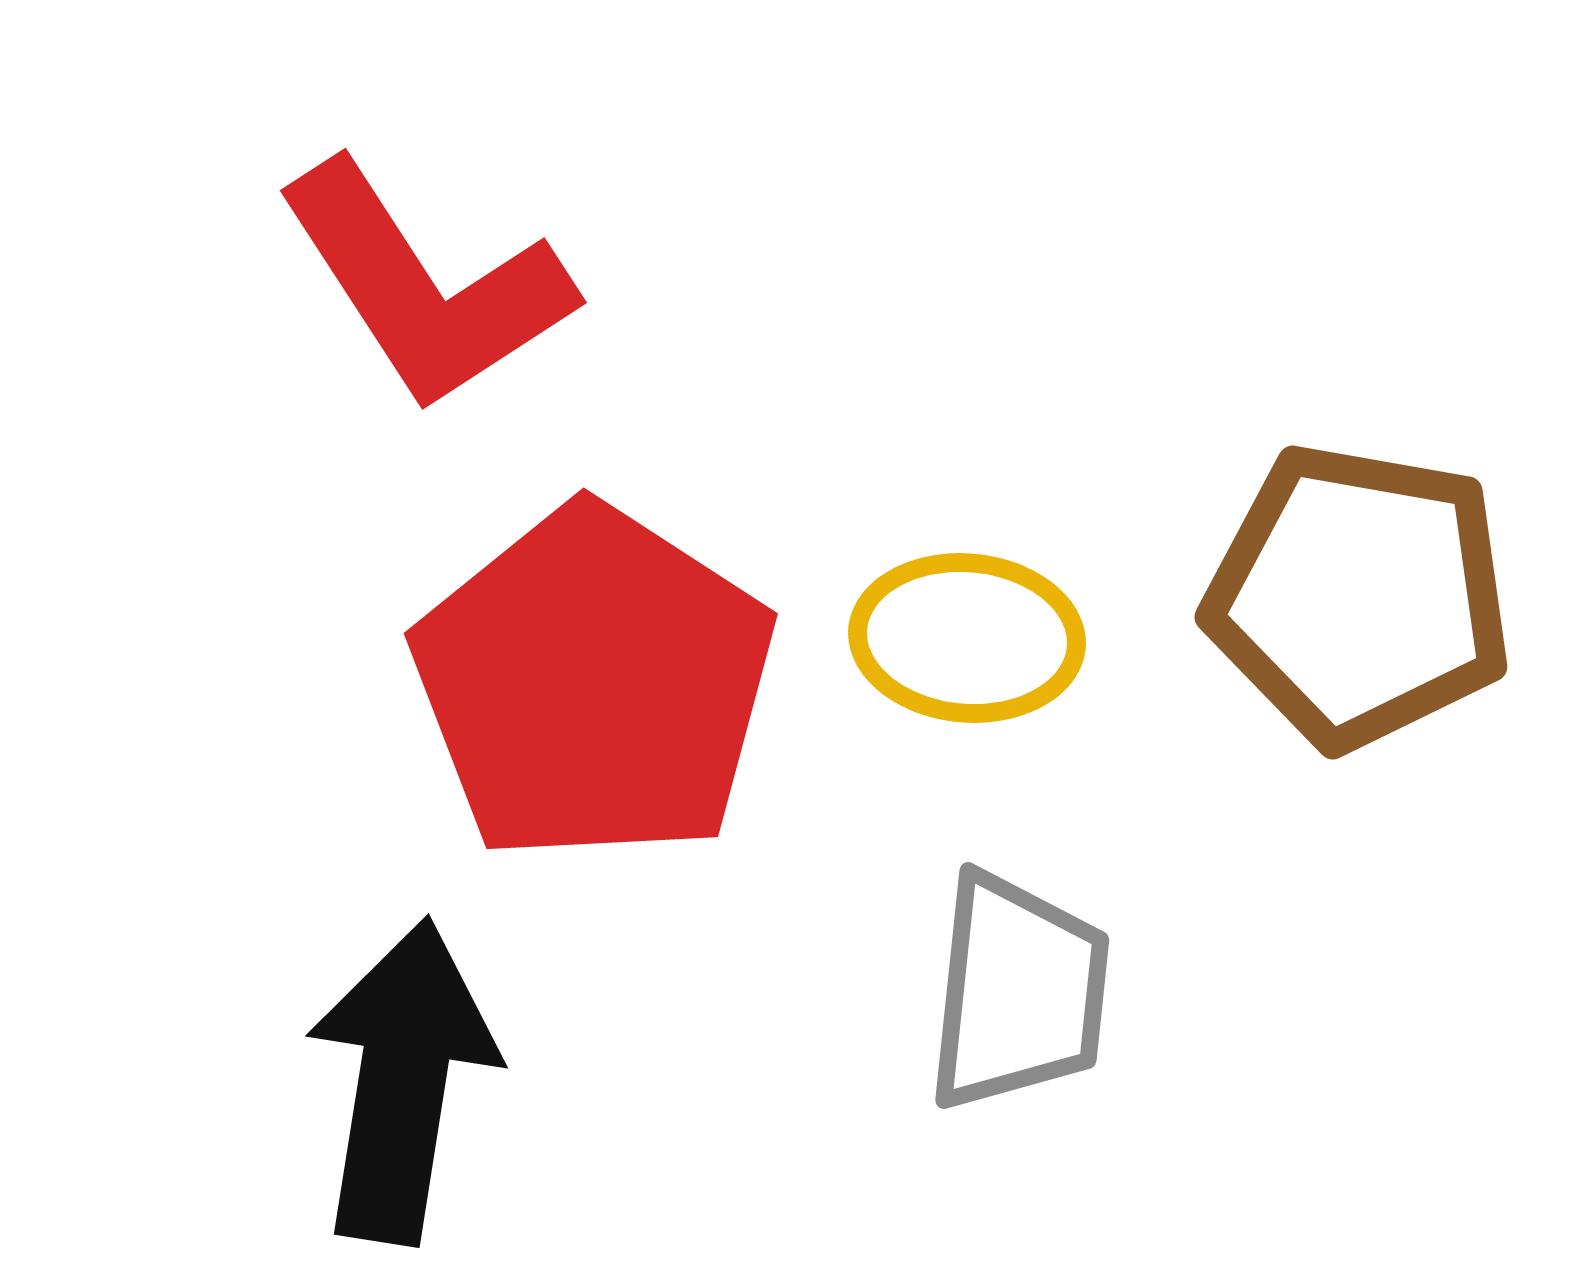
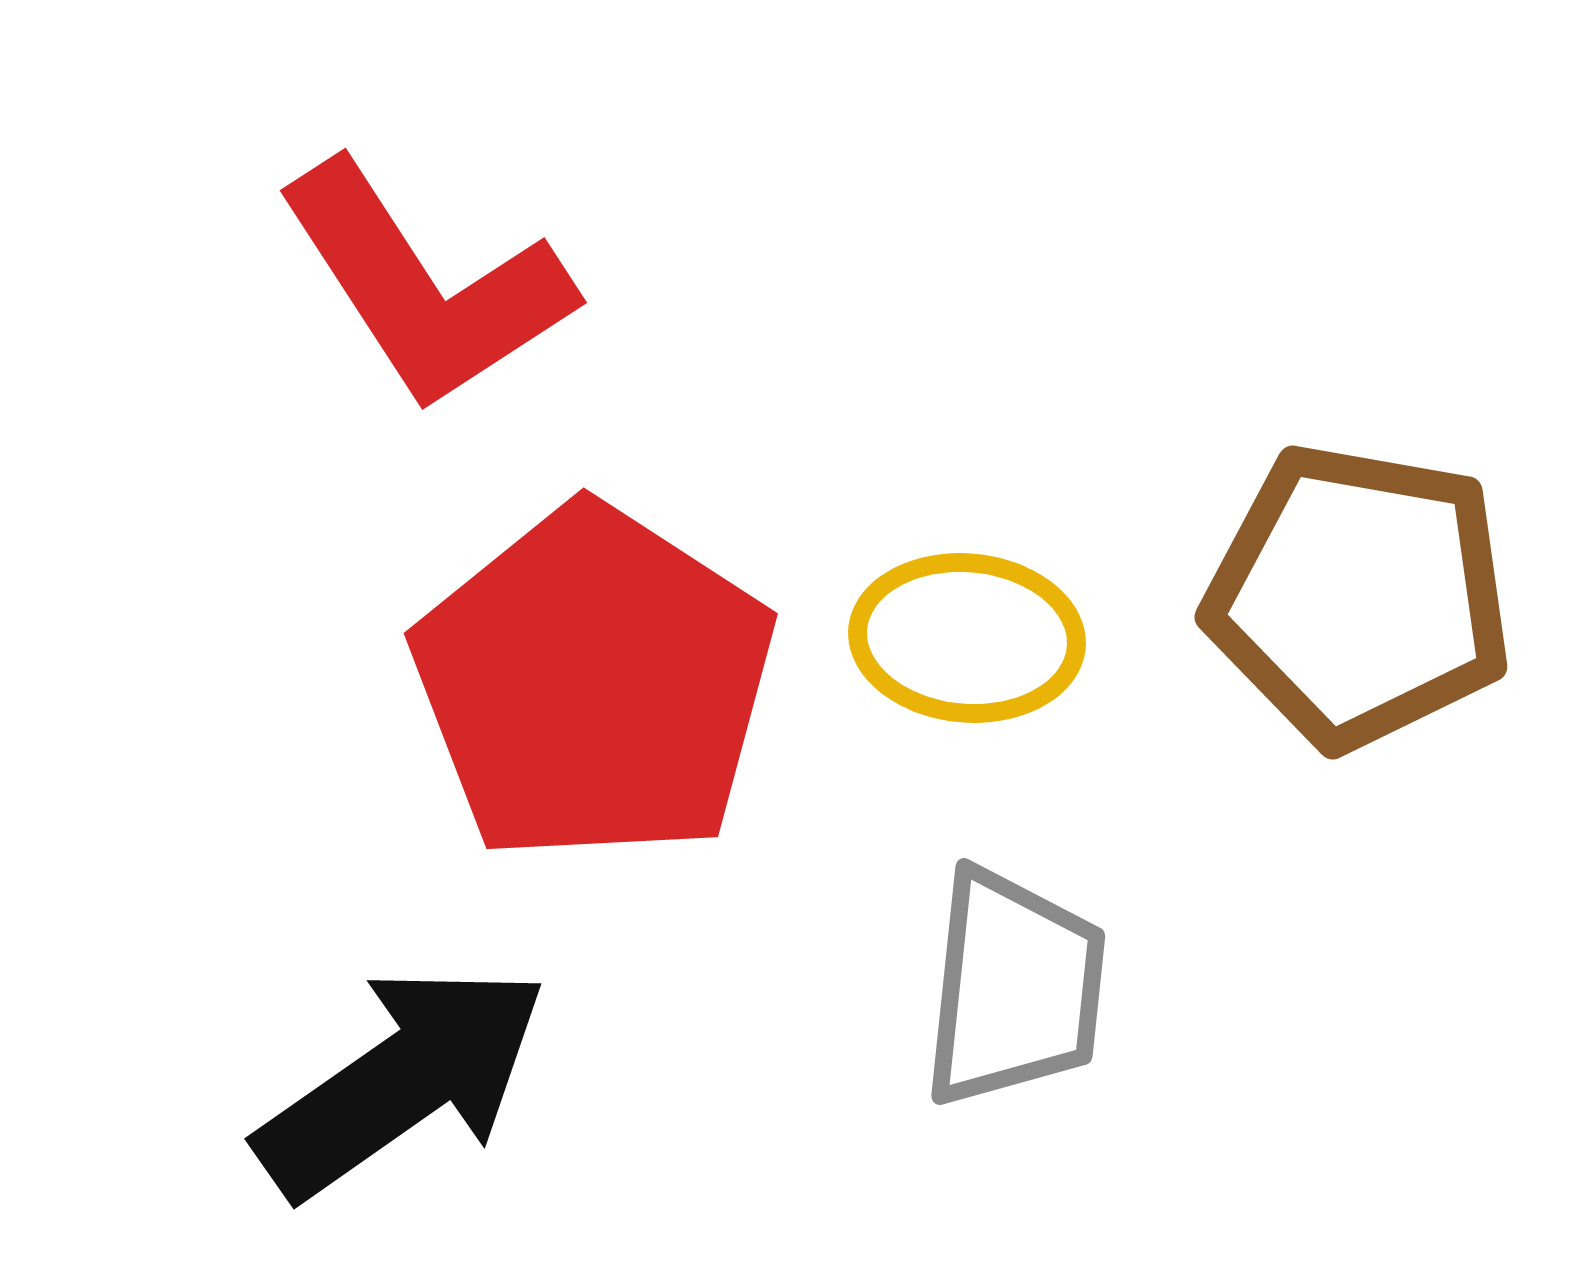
gray trapezoid: moved 4 px left, 4 px up
black arrow: rotated 46 degrees clockwise
